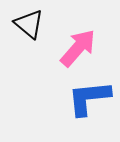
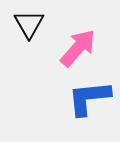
black triangle: rotated 20 degrees clockwise
